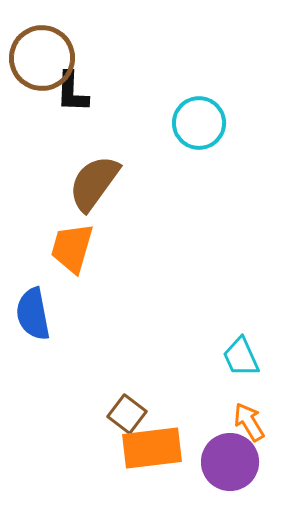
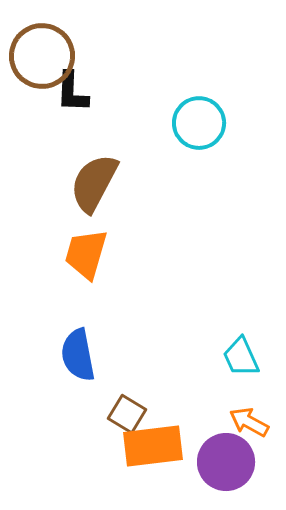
brown circle: moved 2 px up
brown semicircle: rotated 8 degrees counterclockwise
orange trapezoid: moved 14 px right, 6 px down
blue semicircle: moved 45 px right, 41 px down
brown square: rotated 6 degrees counterclockwise
orange arrow: rotated 30 degrees counterclockwise
orange rectangle: moved 1 px right, 2 px up
purple circle: moved 4 px left
